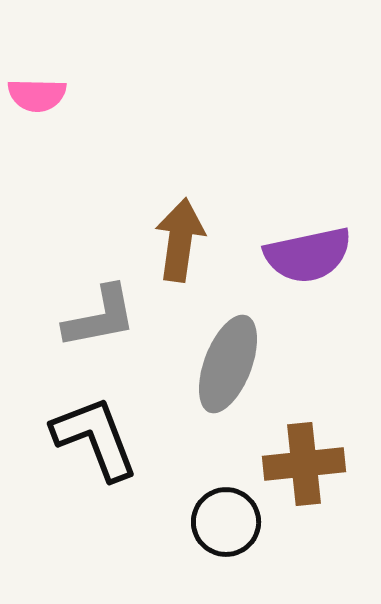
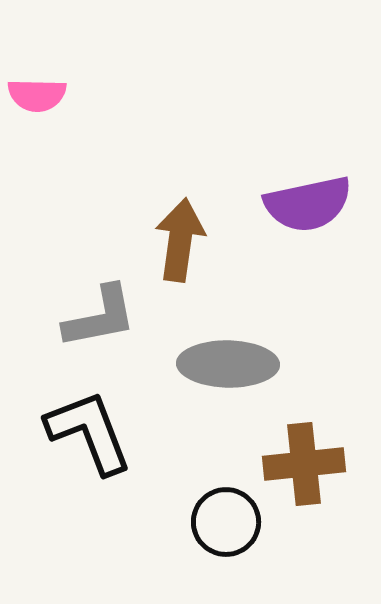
purple semicircle: moved 51 px up
gray ellipse: rotated 70 degrees clockwise
black L-shape: moved 6 px left, 6 px up
